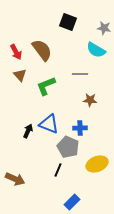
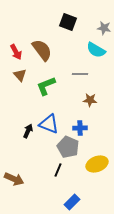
brown arrow: moved 1 px left
